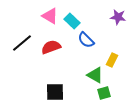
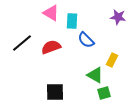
pink triangle: moved 1 px right, 3 px up
cyan rectangle: rotated 49 degrees clockwise
